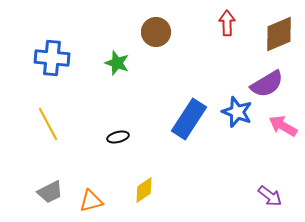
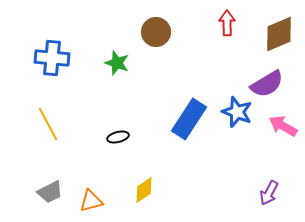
purple arrow: moved 1 px left, 3 px up; rotated 80 degrees clockwise
